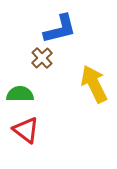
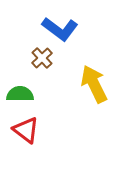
blue L-shape: rotated 51 degrees clockwise
